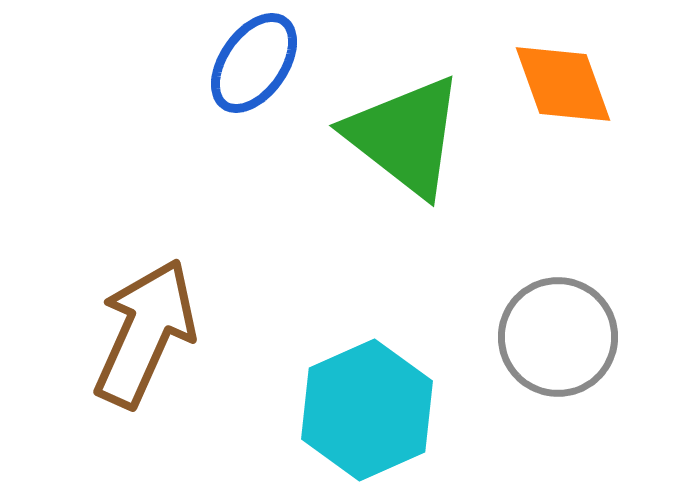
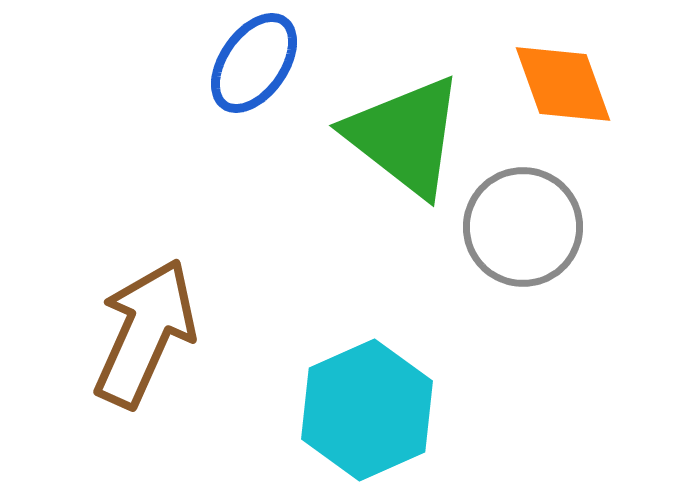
gray circle: moved 35 px left, 110 px up
